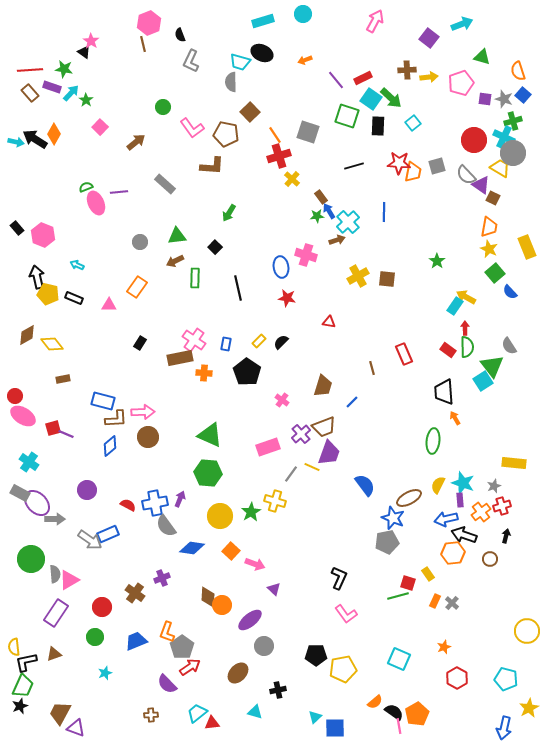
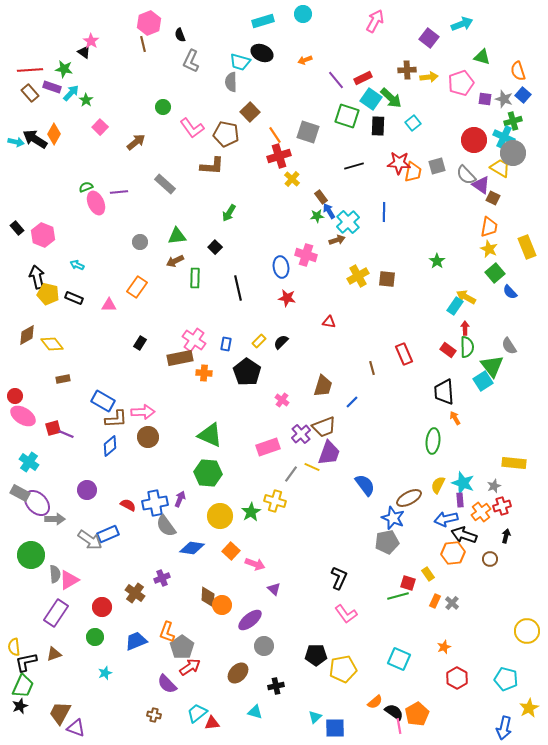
blue rectangle at (103, 401): rotated 15 degrees clockwise
green circle at (31, 559): moved 4 px up
black cross at (278, 690): moved 2 px left, 4 px up
brown cross at (151, 715): moved 3 px right; rotated 16 degrees clockwise
